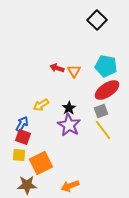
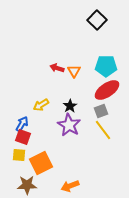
cyan pentagon: rotated 10 degrees counterclockwise
black star: moved 1 px right, 2 px up
